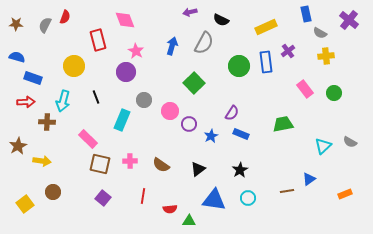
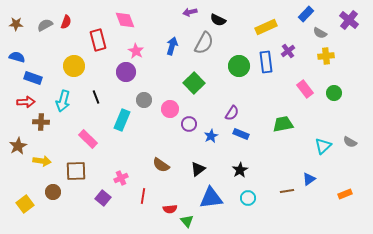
blue rectangle at (306, 14): rotated 56 degrees clockwise
red semicircle at (65, 17): moved 1 px right, 5 px down
black semicircle at (221, 20): moved 3 px left
gray semicircle at (45, 25): rotated 35 degrees clockwise
pink circle at (170, 111): moved 2 px up
brown cross at (47, 122): moved 6 px left
pink cross at (130, 161): moved 9 px left, 17 px down; rotated 24 degrees counterclockwise
brown square at (100, 164): moved 24 px left, 7 px down; rotated 15 degrees counterclockwise
blue triangle at (214, 200): moved 3 px left, 2 px up; rotated 15 degrees counterclockwise
green triangle at (189, 221): moved 2 px left; rotated 48 degrees clockwise
